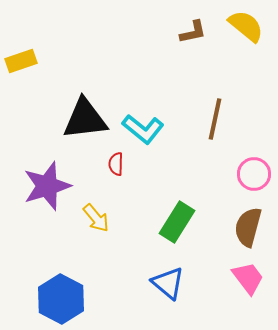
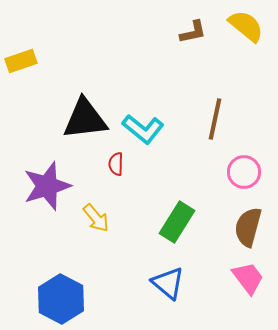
pink circle: moved 10 px left, 2 px up
